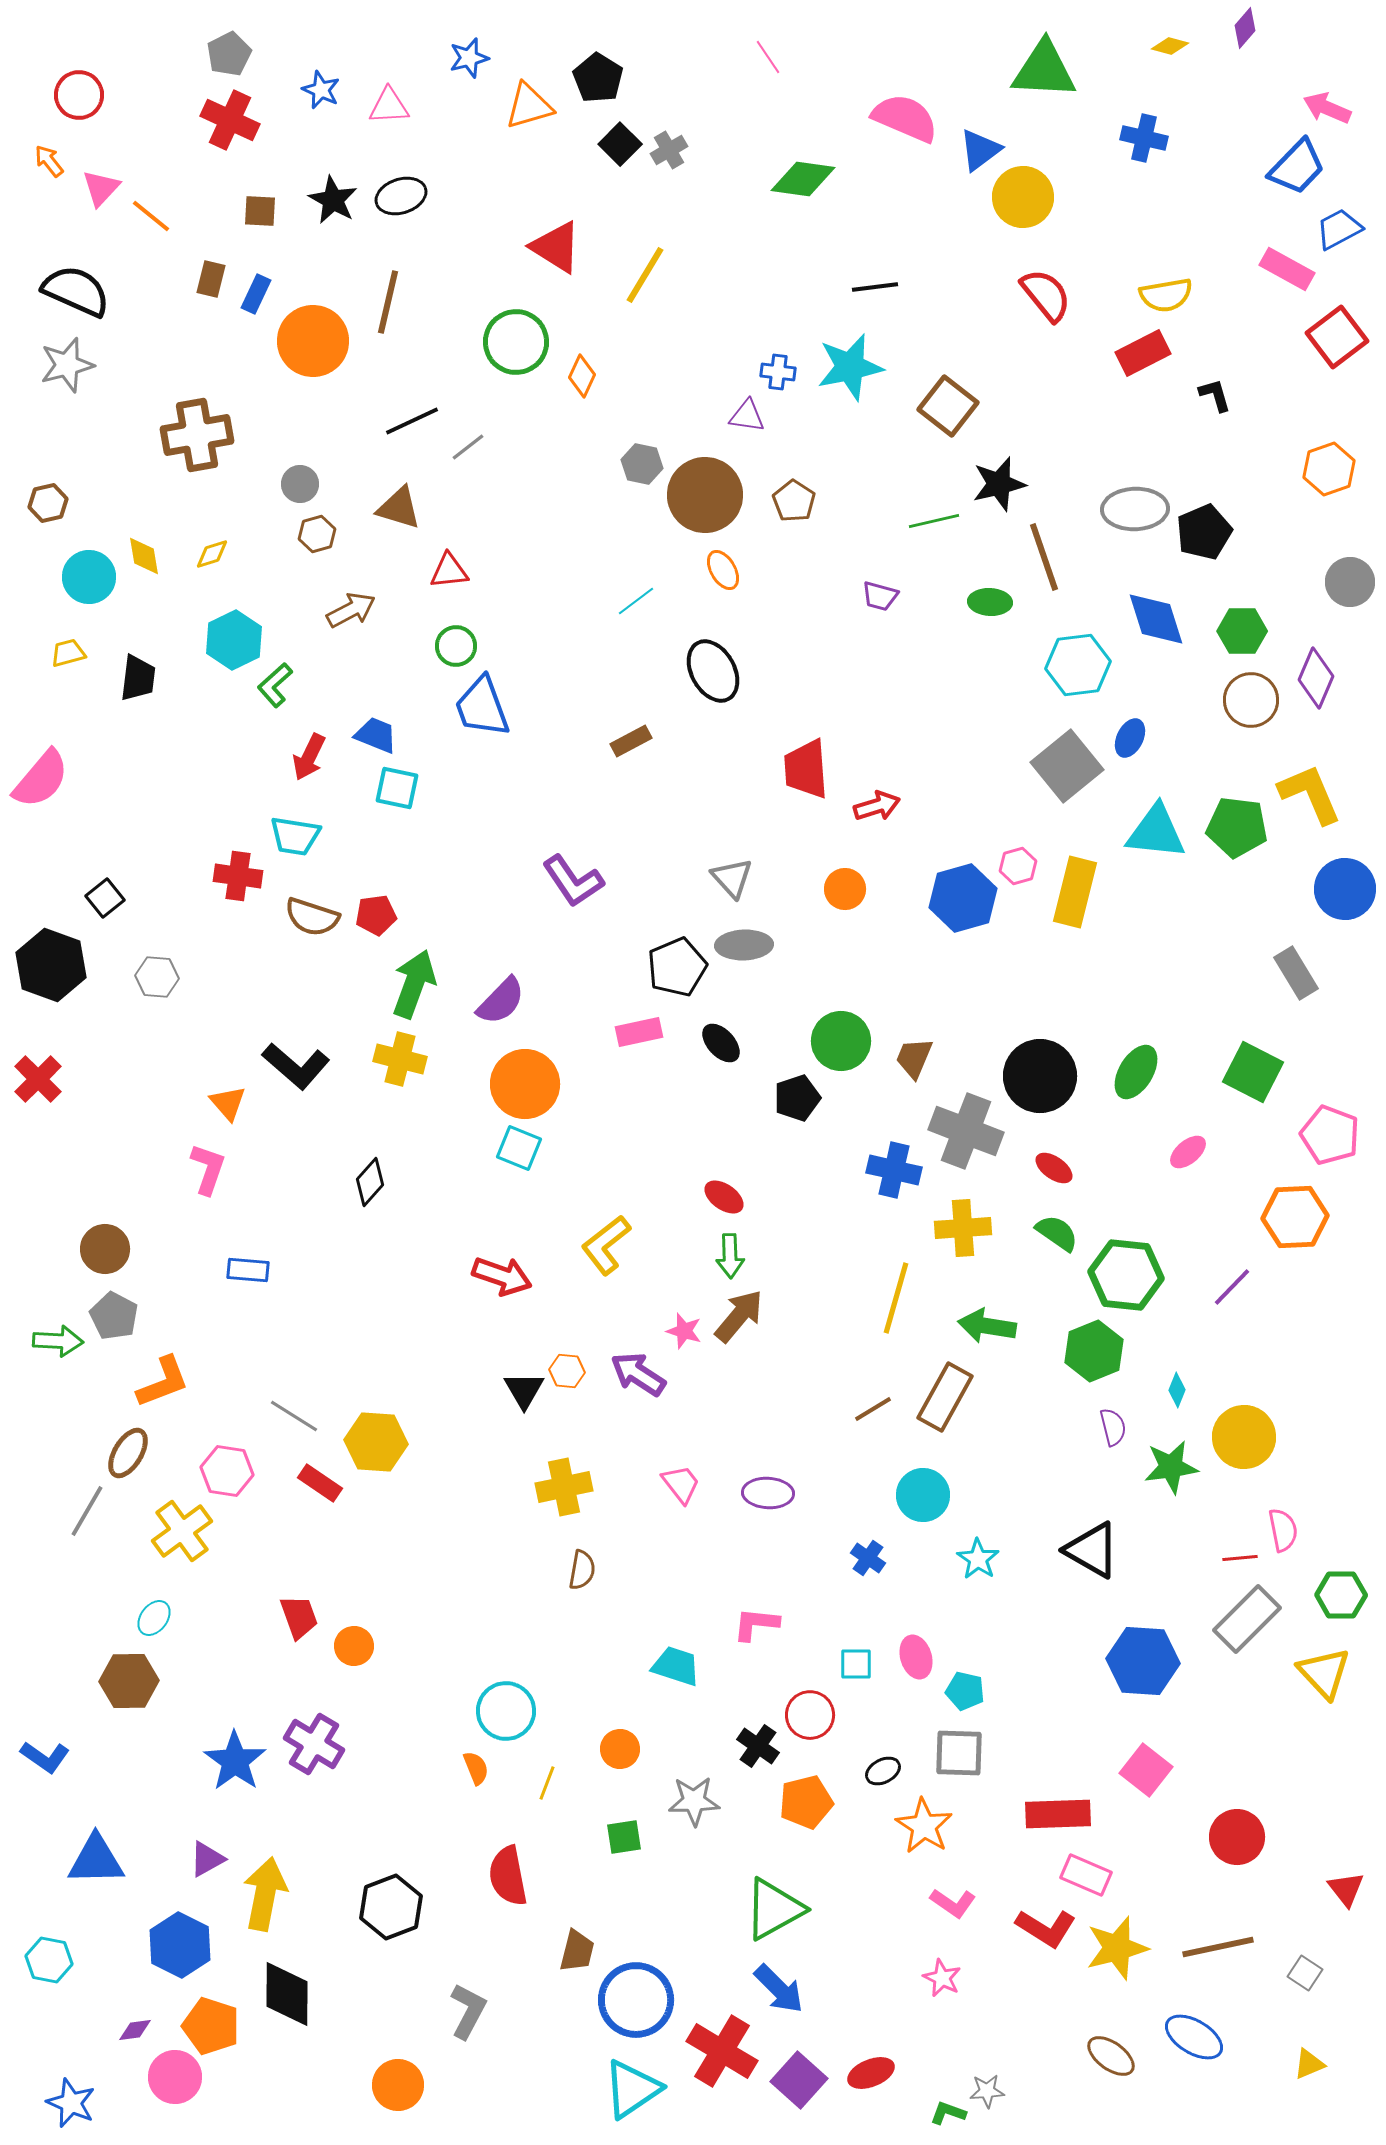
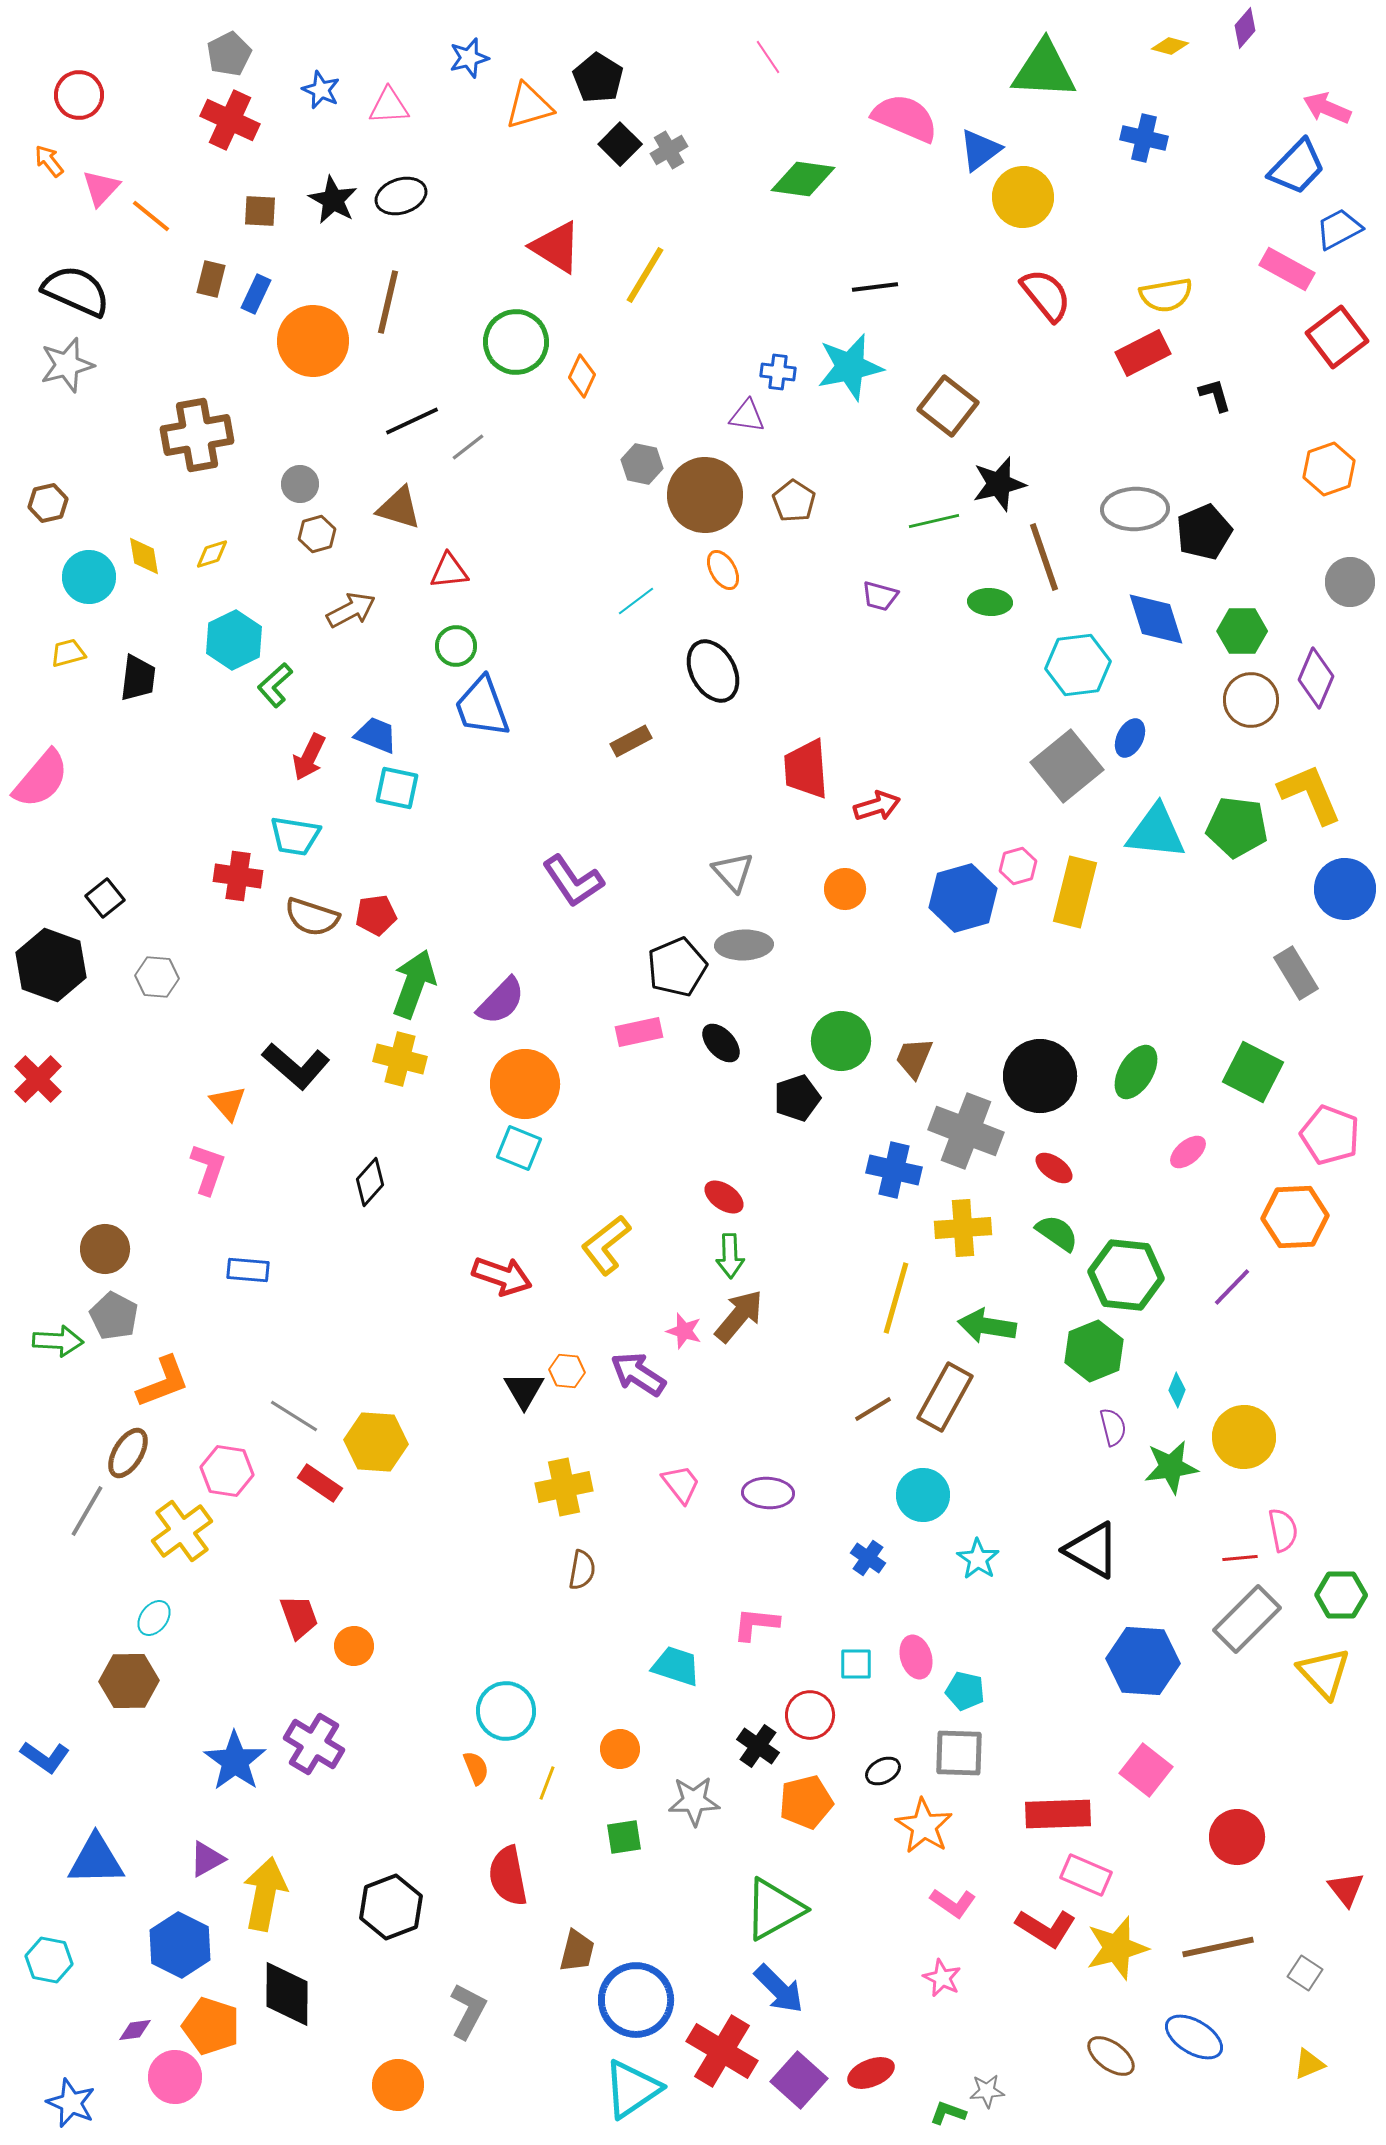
gray triangle at (732, 878): moved 1 px right, 6 px up
